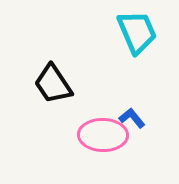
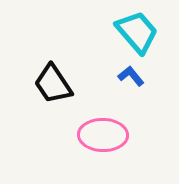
cyan trapezoid: rotated 18 degrees counterclockwise
blue L-shape: moved 1 px left, 42 px up
